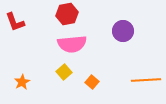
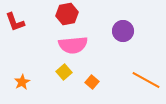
pink semicircle: moved 1 px right, 1 px down
orange line: rotated 32 degrees clockwise
